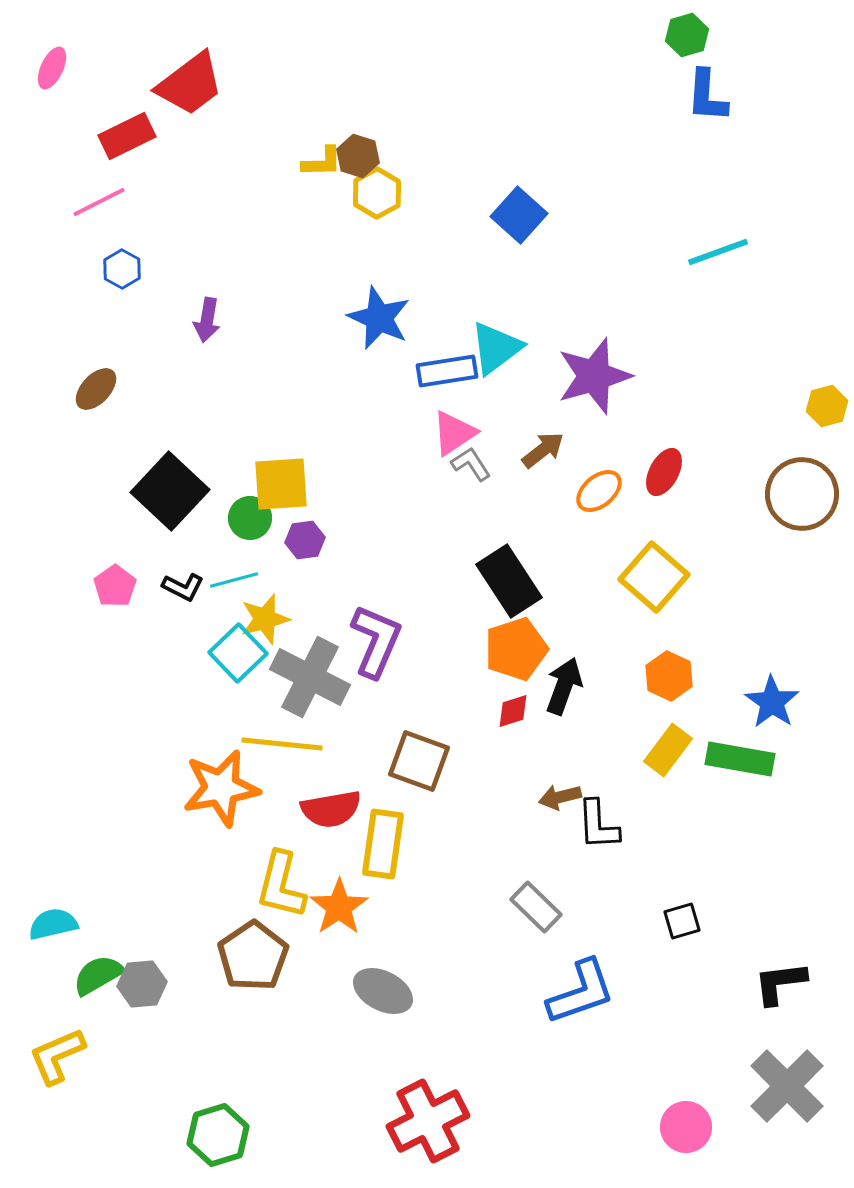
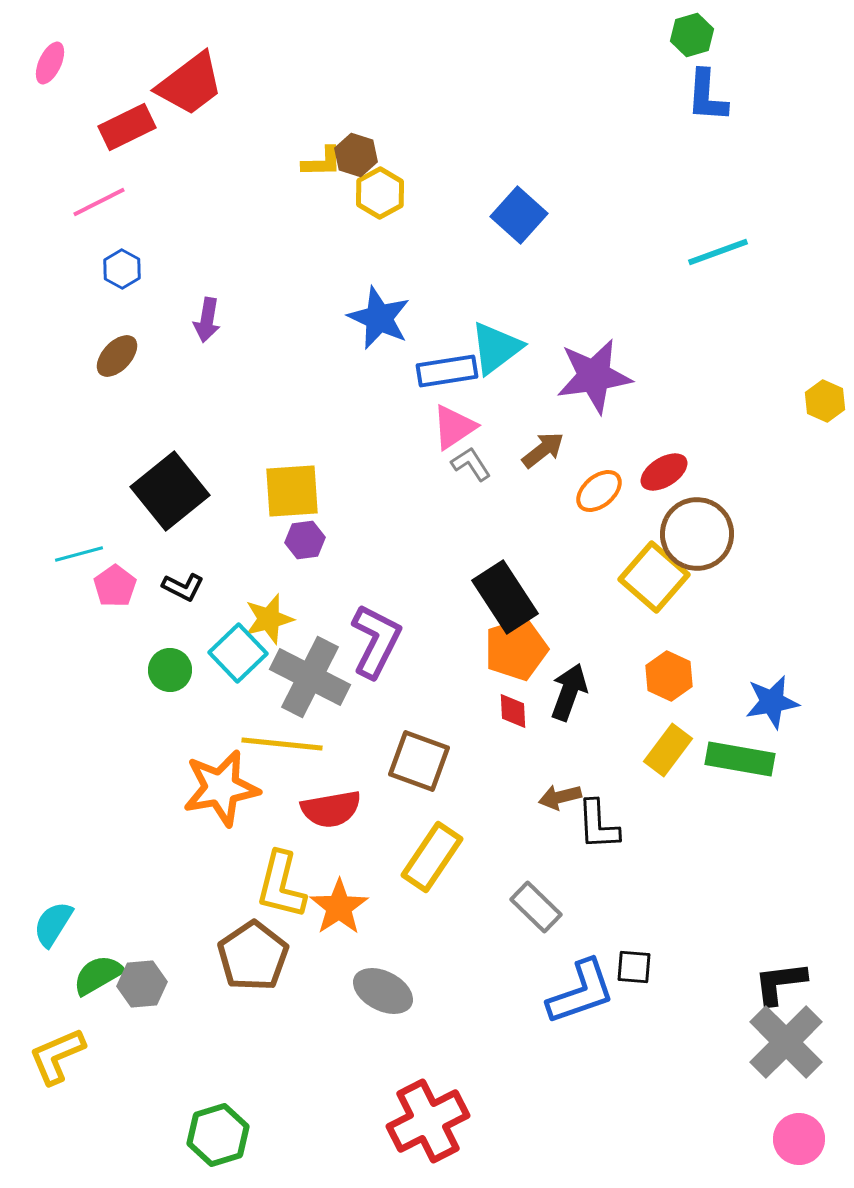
green hexagon at (687, 35): moved 5 px right
pink ellipse at (52, 68): moved 2 px left, 5 px up
red rectangle at (127, 136): moved 9 px up
brown hexagon at (358, 156): moved 2 px left, 1 px up
yellow hexagon at (377, 193): moved 3 px right
purple star at (594, 376): rotated 8 degrees clockwise
brown ellipse at (96, 389): moved 21 px right, 33 px up
yellow hexagon at (827, 406): moved 2 px left, 5 px up; rotated 21 degrees counterclockwise
pink triangle at (454, 433): moved 6 px up
red ellipse at (664, 472): rotated 30 degrees clockwise
yellow square at (281, 484): moved 11 px right, 7 px down
black square at (170, 491): rotated 8 degrees clockwise
brown circle at (802, 494): moved 105 px left, 40 px down
green circle at (250, 518): moved 80 px left, 152 px down
cyan line at (234, 580): moved 155 px left, 26 px up
black rectangle at (509, 581): moved 4 px left, 16 px down
yellow star at (265, 619): moved 4 px right
purple L-shape at (376, 641): rotated 4 degrees clockwise
black arrow at (564, 686): moved 5 px right, 6 px down
blue star at (772, 702): rotated 28 degrees clockwise
red diamond at (513, 711): rotated 75 degrees counterclockwise
yellow rectangle at (383, 844): moved 49 px right, 13 px down; rotated 26 degrees clockwise
black square at (682, 921): moved 48 px left, 46 px down; rotated 21 degrees clockwise
cyan semicircle at (53, 924): rotated 45 degrees counterclockwise
gray cross at (787, 1086): moved 1 px left, 44 px up
pink circle at (686, 1127): moved 113 px right, 12 px down
